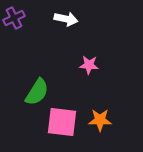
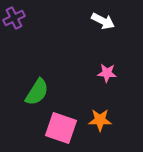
white arrow: moved 37 px right, 2 px down; rotated 15 degrees clockwise
pink star: moved 18 px right, 8 px down
pink square: moved 1 px left, 6 px down; rotated 12 degrees clockwise
